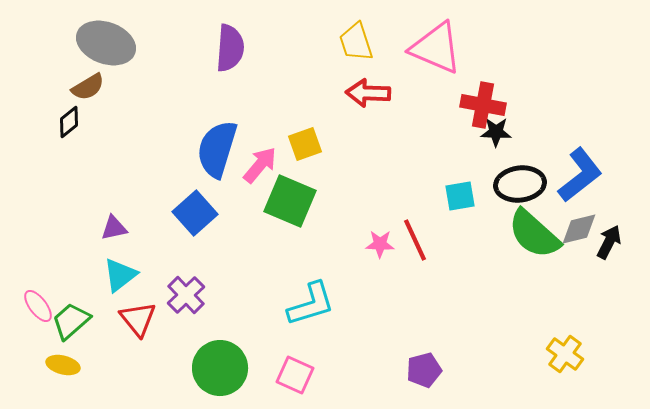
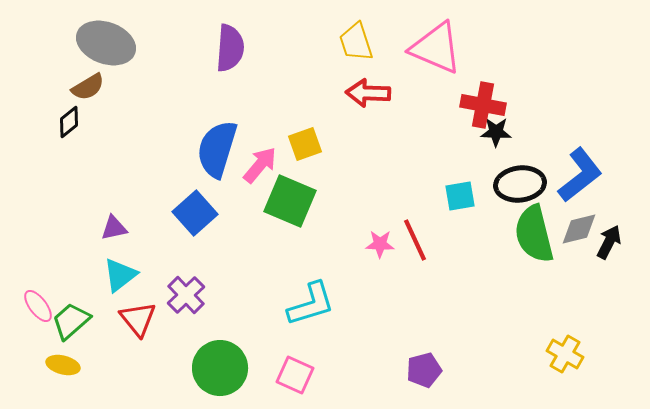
green semicircle: rotated 34 degrees clockwise
yellow cross: rotated 6 degrees counterclockwise
